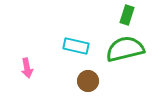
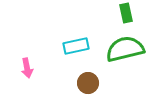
green rectangle: moved 1 px left, 2 px up; rotated 30 degrees counterclockwise
cyan rectangle: rotated 25 degrees counterclockwise
brown circle: moved 2 px down
